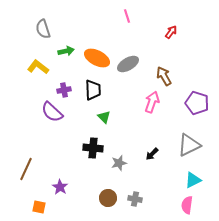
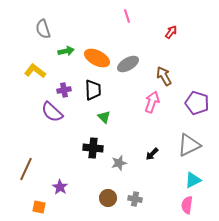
yellow L-shape: moved 3 px left, 4 px down
